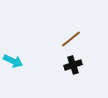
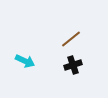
cyan arrow: moved 12 px right
